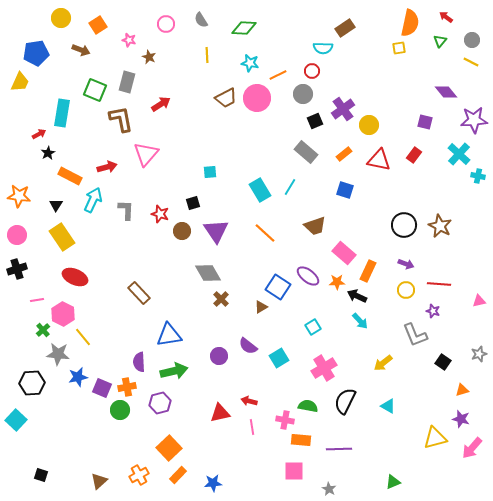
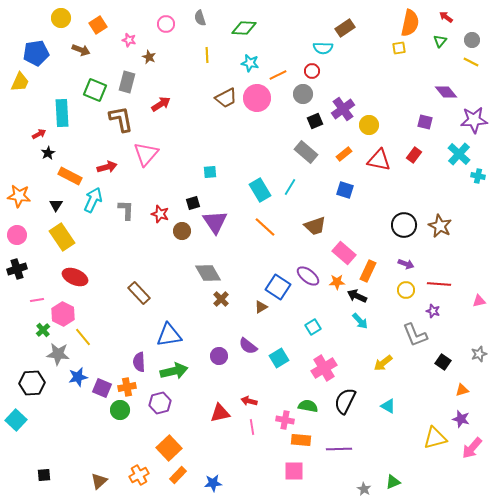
gray semicircle at (201, 20): moved 1 px left, 2 px up; rotated 14 degrees clockwise
cyan rectangle at (62, 113): rotated 12 degrees counterclockwise
purple triangle at (216, 231): moved 1 px left, 9 px up
orange line at (265, 233): moved 6 px up
black square at (41, 475): moved 3 px right; rotated 24 degrees counterclockwise
gray star at (329, 489): moved 35 px right
